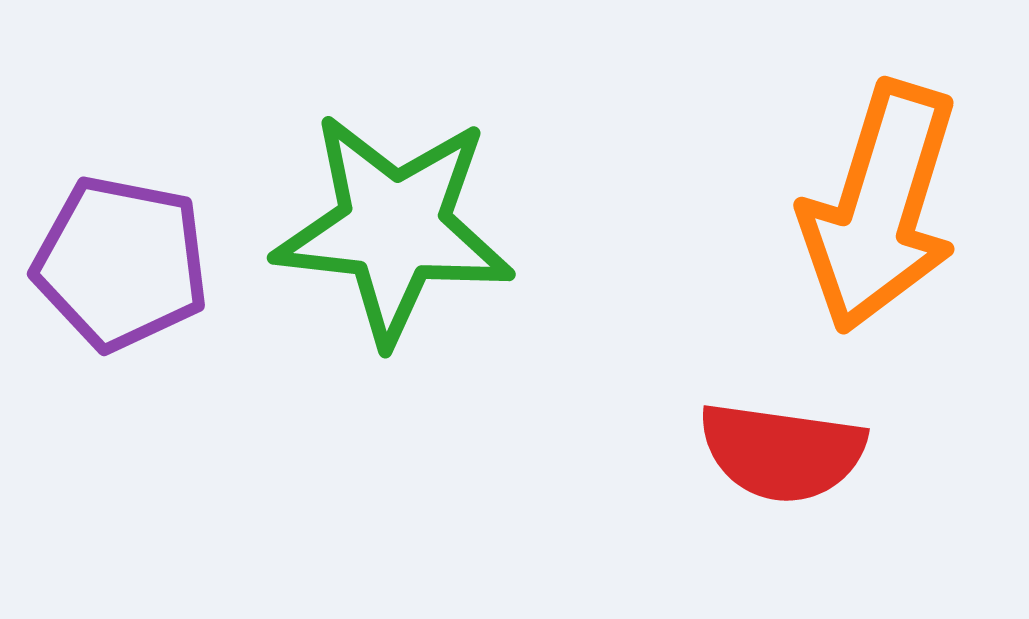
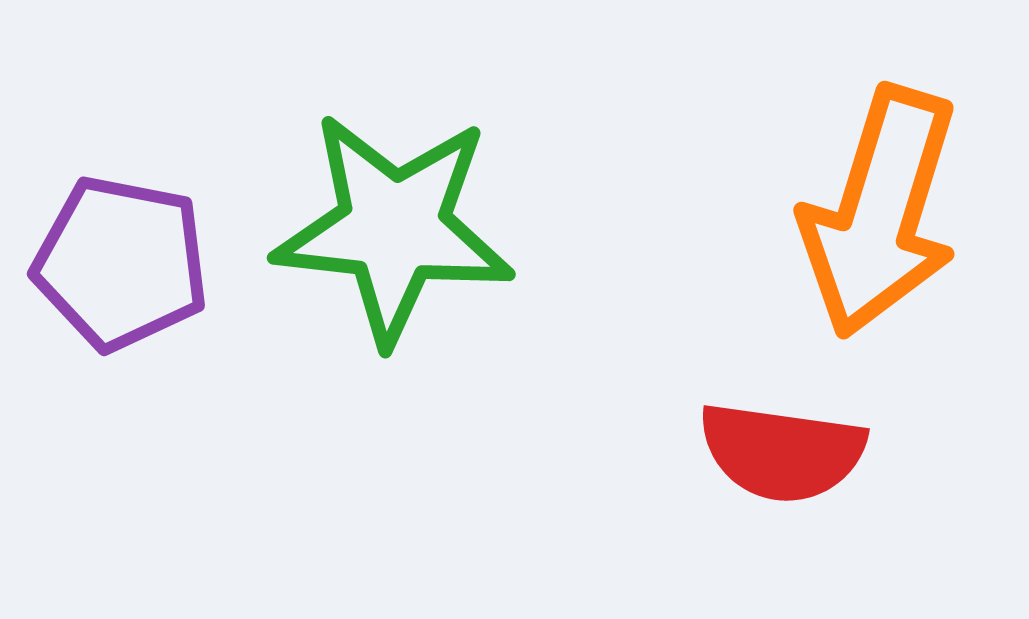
orange arrow: moved 5 px down
